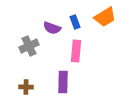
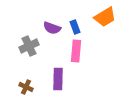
blue rectangle: moved 5 px down
purple rectangle: moved 5 px left, 3 px up
brown cross: rotated 24 degrees clockwise
